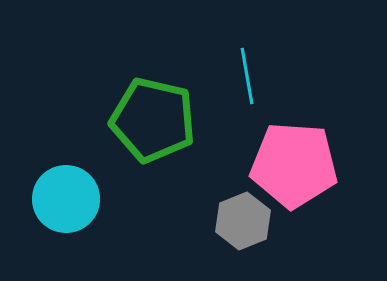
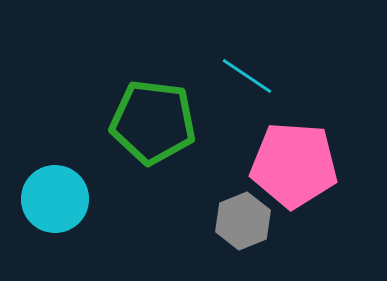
cyan line: rotated 46 degrees counterclockwise
green pentagon: moved 2 px down; rotated 6 degrees counterclockwise
cyan circle: moved 11 px left
